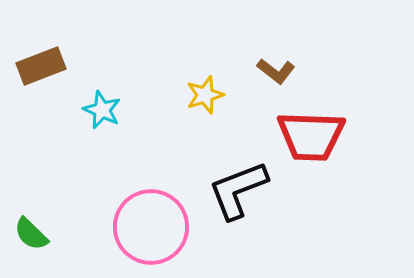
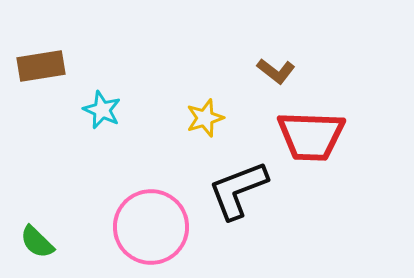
brown rectangle: rotated 12 degrees clockwise
yellow star: moved 23 px down
green semicircle: moved 6 px right, 8 px down
